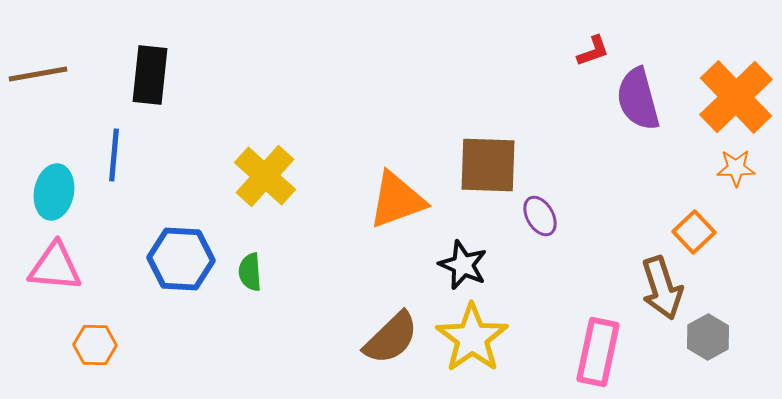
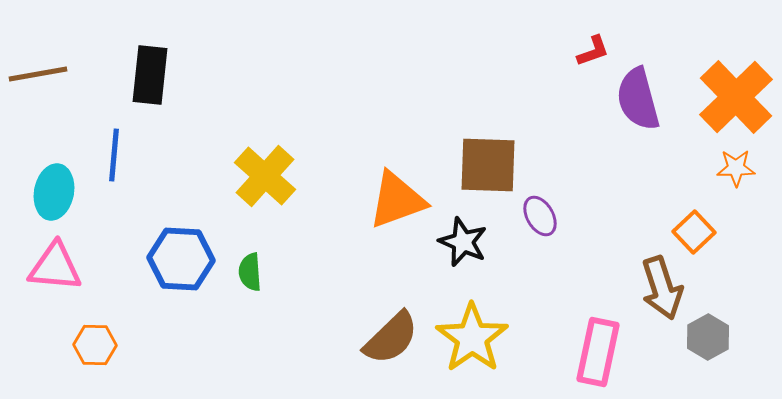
black star: moved 23 px up
